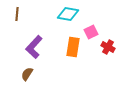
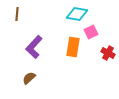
cyan diamond: moved 9 px right
red cross: moved 6 px down
brown semicircle: moved 2 px right, 4 px down; rotated 16 degrees clockwise
